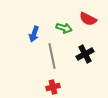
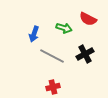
gray line: rotated 50 degrees counterclockwise
